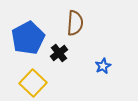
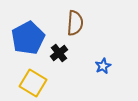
yellow square: rotated 12 degrees counterclockwise
